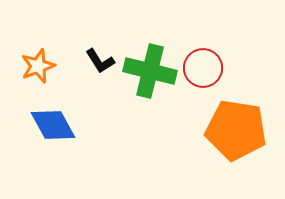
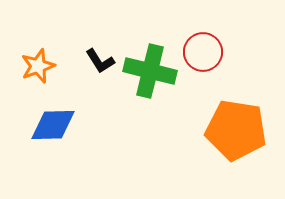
red circle: moved 16 px up
blue diamond: rotated 63 degrees counterclockwise
